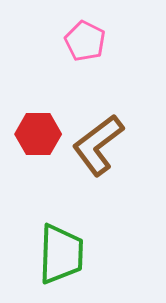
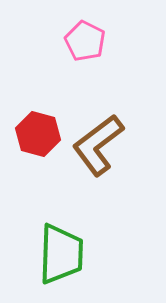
red hexagon: rotated 15 degrees clockwise
